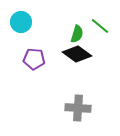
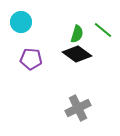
green line: moved 3 px right, 4 px down
purple pentagon: moved 3 px left
gray cross: rotated 30 degrees counterclockwise
